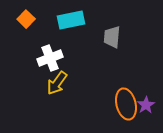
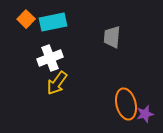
cyan rectangle: moved 18 px left, 2 px down
purple star: moved 1 px left, 9 px down; rotated 18 degrees clockwise
